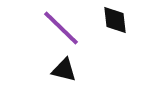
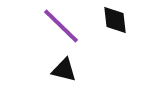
purple line: moved 2 px up
